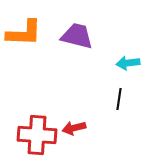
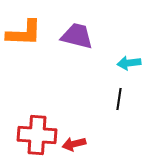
cyan arrow: moved 1 px right
red arrow: moved 16 px down
